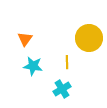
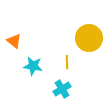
orange triangle: moved 11 px left, 2 px down; rotated 28 degrees counterclockwise
